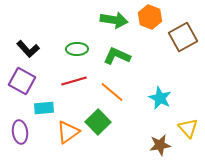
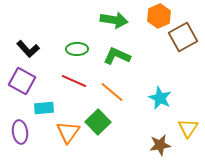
orange hexagon: moved 9 px right, 1 px up; rotated 15 degrees clockwise
red line: rotated 40 degrees clockwise
yellow triangle: rotated 15 degrees clockwise
orange triangle: rotated 20 degrees counterclockwise
